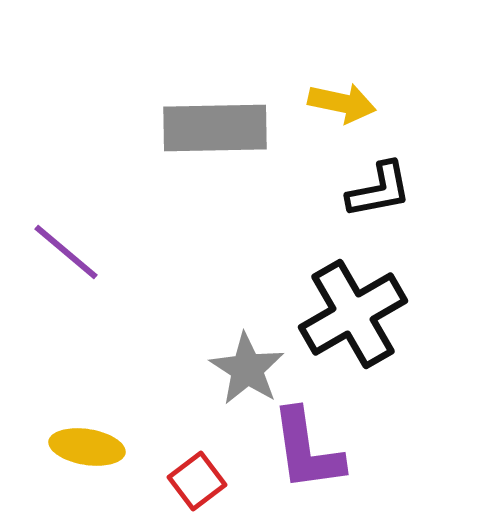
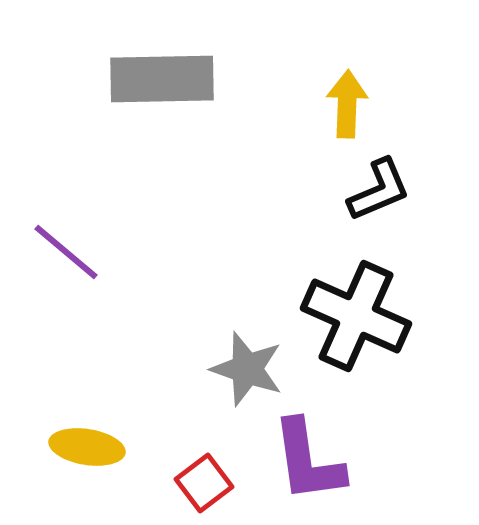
yellow arrow: moved 5 px right, 1 px down; rotated 100 degrees counterclockwise
gray rectangle: moved 53 px left, 49 px up
black L-shape: rotated 12 degrees counterclockwise
black cross: moved 3 px right, 2 px down; rotated 36 degrees counterclockwise
gray star: rotated 14 degrees counterclockwise
purple L-shape: moved 1 px right, 11 px down
red square: moved 7 px right, 2 px down
